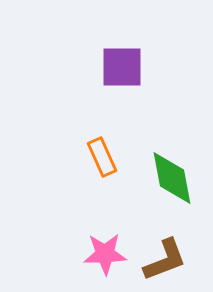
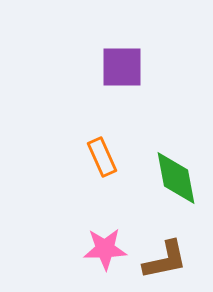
green diamond: moved 4 px right
pink star: moved 5 px up
brown L-shape: rotated 9 degrees clockwise
